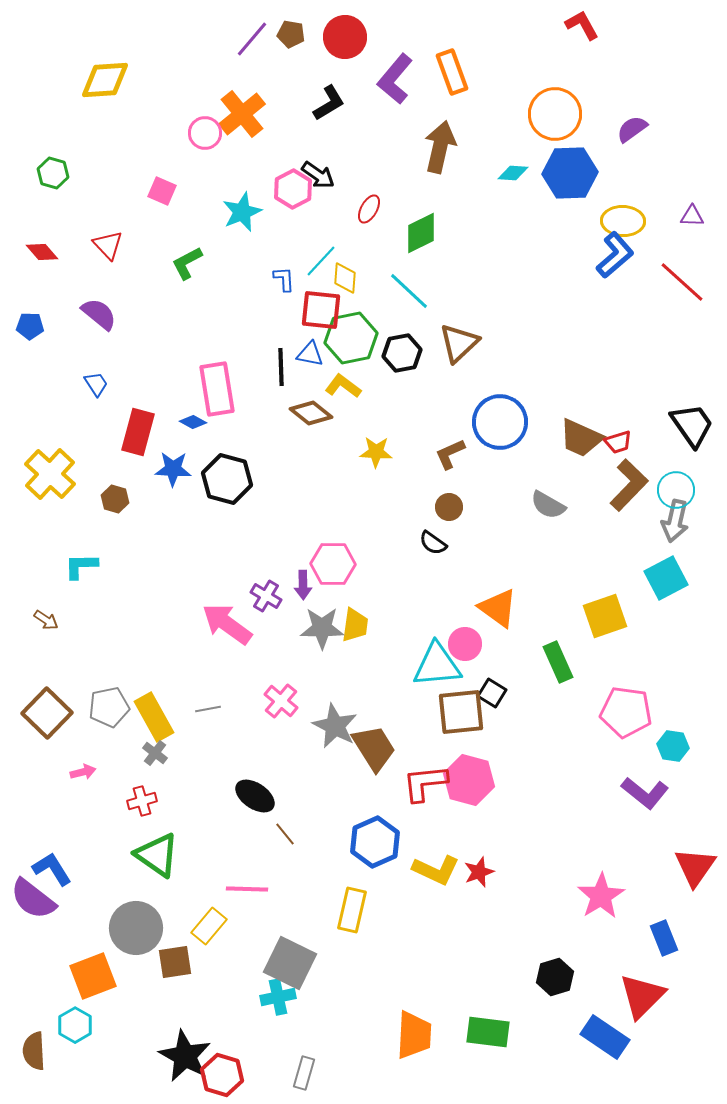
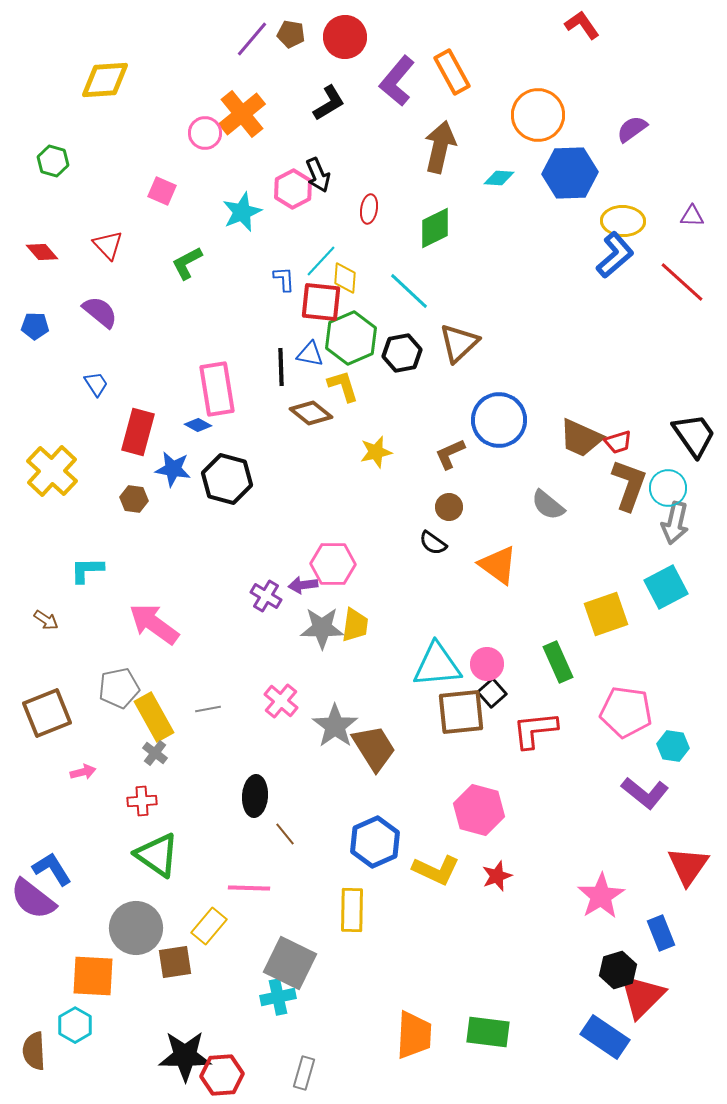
red L-shape at (582, 25): rotated 6 degrees counterclockwise
orange rectangle at (452, 72): rotated 9 degrees counterclockwise
purple L-shape at (395, 79): moved 2 px right, 2 px down
orange circle at (555, 114): moved 17 px left, 1 px down
green hexagon at (53, 173): moved 12 px up
cyan diamond at (513, 173): moved 14 px left, 5 px down
black arrow at (318, 175): rotated 32 degrees clockwise
red ellipse at (369, 209): rotated 20 degrees counterclockwise
green diamond at (421, 233): moved 14 px right, 5 px up
red square at (321, 310): moved 8 px up
purple semicircle at (99, 314): moved 1 px right, 2 px up
blue pentagon at (30, 326): moved 5 px right
green hexagon at (351, 338): rotated 12 degrees counterclockwise
yellow L-shape at (343, 386): rotated 36 degrees clockwise
blue diamond at (193, 422): moved 5 px right, 3 px down
blue circle at (500, 422): moved 1 px left, 2 px up
black trapezoid at (692, 425): moved 2 px right, 10 px down
yellow star at (376, 452): rotated 16 degrees counterclockwise
blue star at (173, 469): rotated 6 degrees clockwise
yellow cross at (50, 474): moved 2 px right, 3 px up
brown L-shape at (629, 485): rotated 24 degrees counterclockwise
cyan circle at (676, 490): moved 8 px left, 2 px up
brown hexagon at (115, 499): moved 19 px right; rotated 8 degrees counterclockwise
gray semicircle at (548, 505): rotated 9 degrees clockwise
gray arrow at (675, 521): moved 2 px down
cyan L-shape at (81, 566): moved 6 px right, 4 px down
cyan square at (666, 578): moved 9 px down
purple arrow at (303, 585): rotated 84 degrees clockwise
orange triangle at (498, 608): moved 43 px up
yellow square at (605, 616): moved 1 px right, 2 px up
pink arrow at (227, 624): moved 73 px left
pink circle at (465, 644): moved 22 px right, 20 px down
black square at (492, 693): rotated 16 degrees clockwise
gray pentagon at (109, 707): moved 10 px right, 19 px up
brown square at (47, 713): rotated 24 degrees clockwise
gray star at (335, 726): rotated 9 degrees clockwise
pink hexagon at (469, 780): moved 10 px right, 30 px down
red L-shape at (425, 783): moved 110 px right, 53 px up
black ellipse at (255, 796): rotated 60 degrees clockwise
red cross at (142, 801): rotated 12 degrees clockwise
red triangle at (695, 867): moved 7 px left, 1 px up
red star at (479, 872): moved 18 px right, 4 px down
pink line at (247, 889): moved 2 px right, 1 px up
yellow rectangle at (352, 910): rotated 12 degrees counterclockwise
blue rectangle at (664, 938): moved 3 px left, 5 px up
orange square at (93, 976): rotated 24 degrees clockwise
black hexagon at (555, 977): moved 63 px right, 7 px up
black star at (185, 1056): rotated 28 degrees counterclockwise
red hexagon at (222, 1075): rotated 21 degrees counterclockwise
